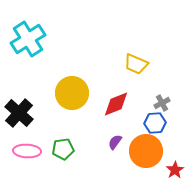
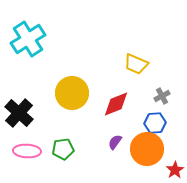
gray cross: moved 7 px up
orange circle: moved 1 px right, 2 px up
